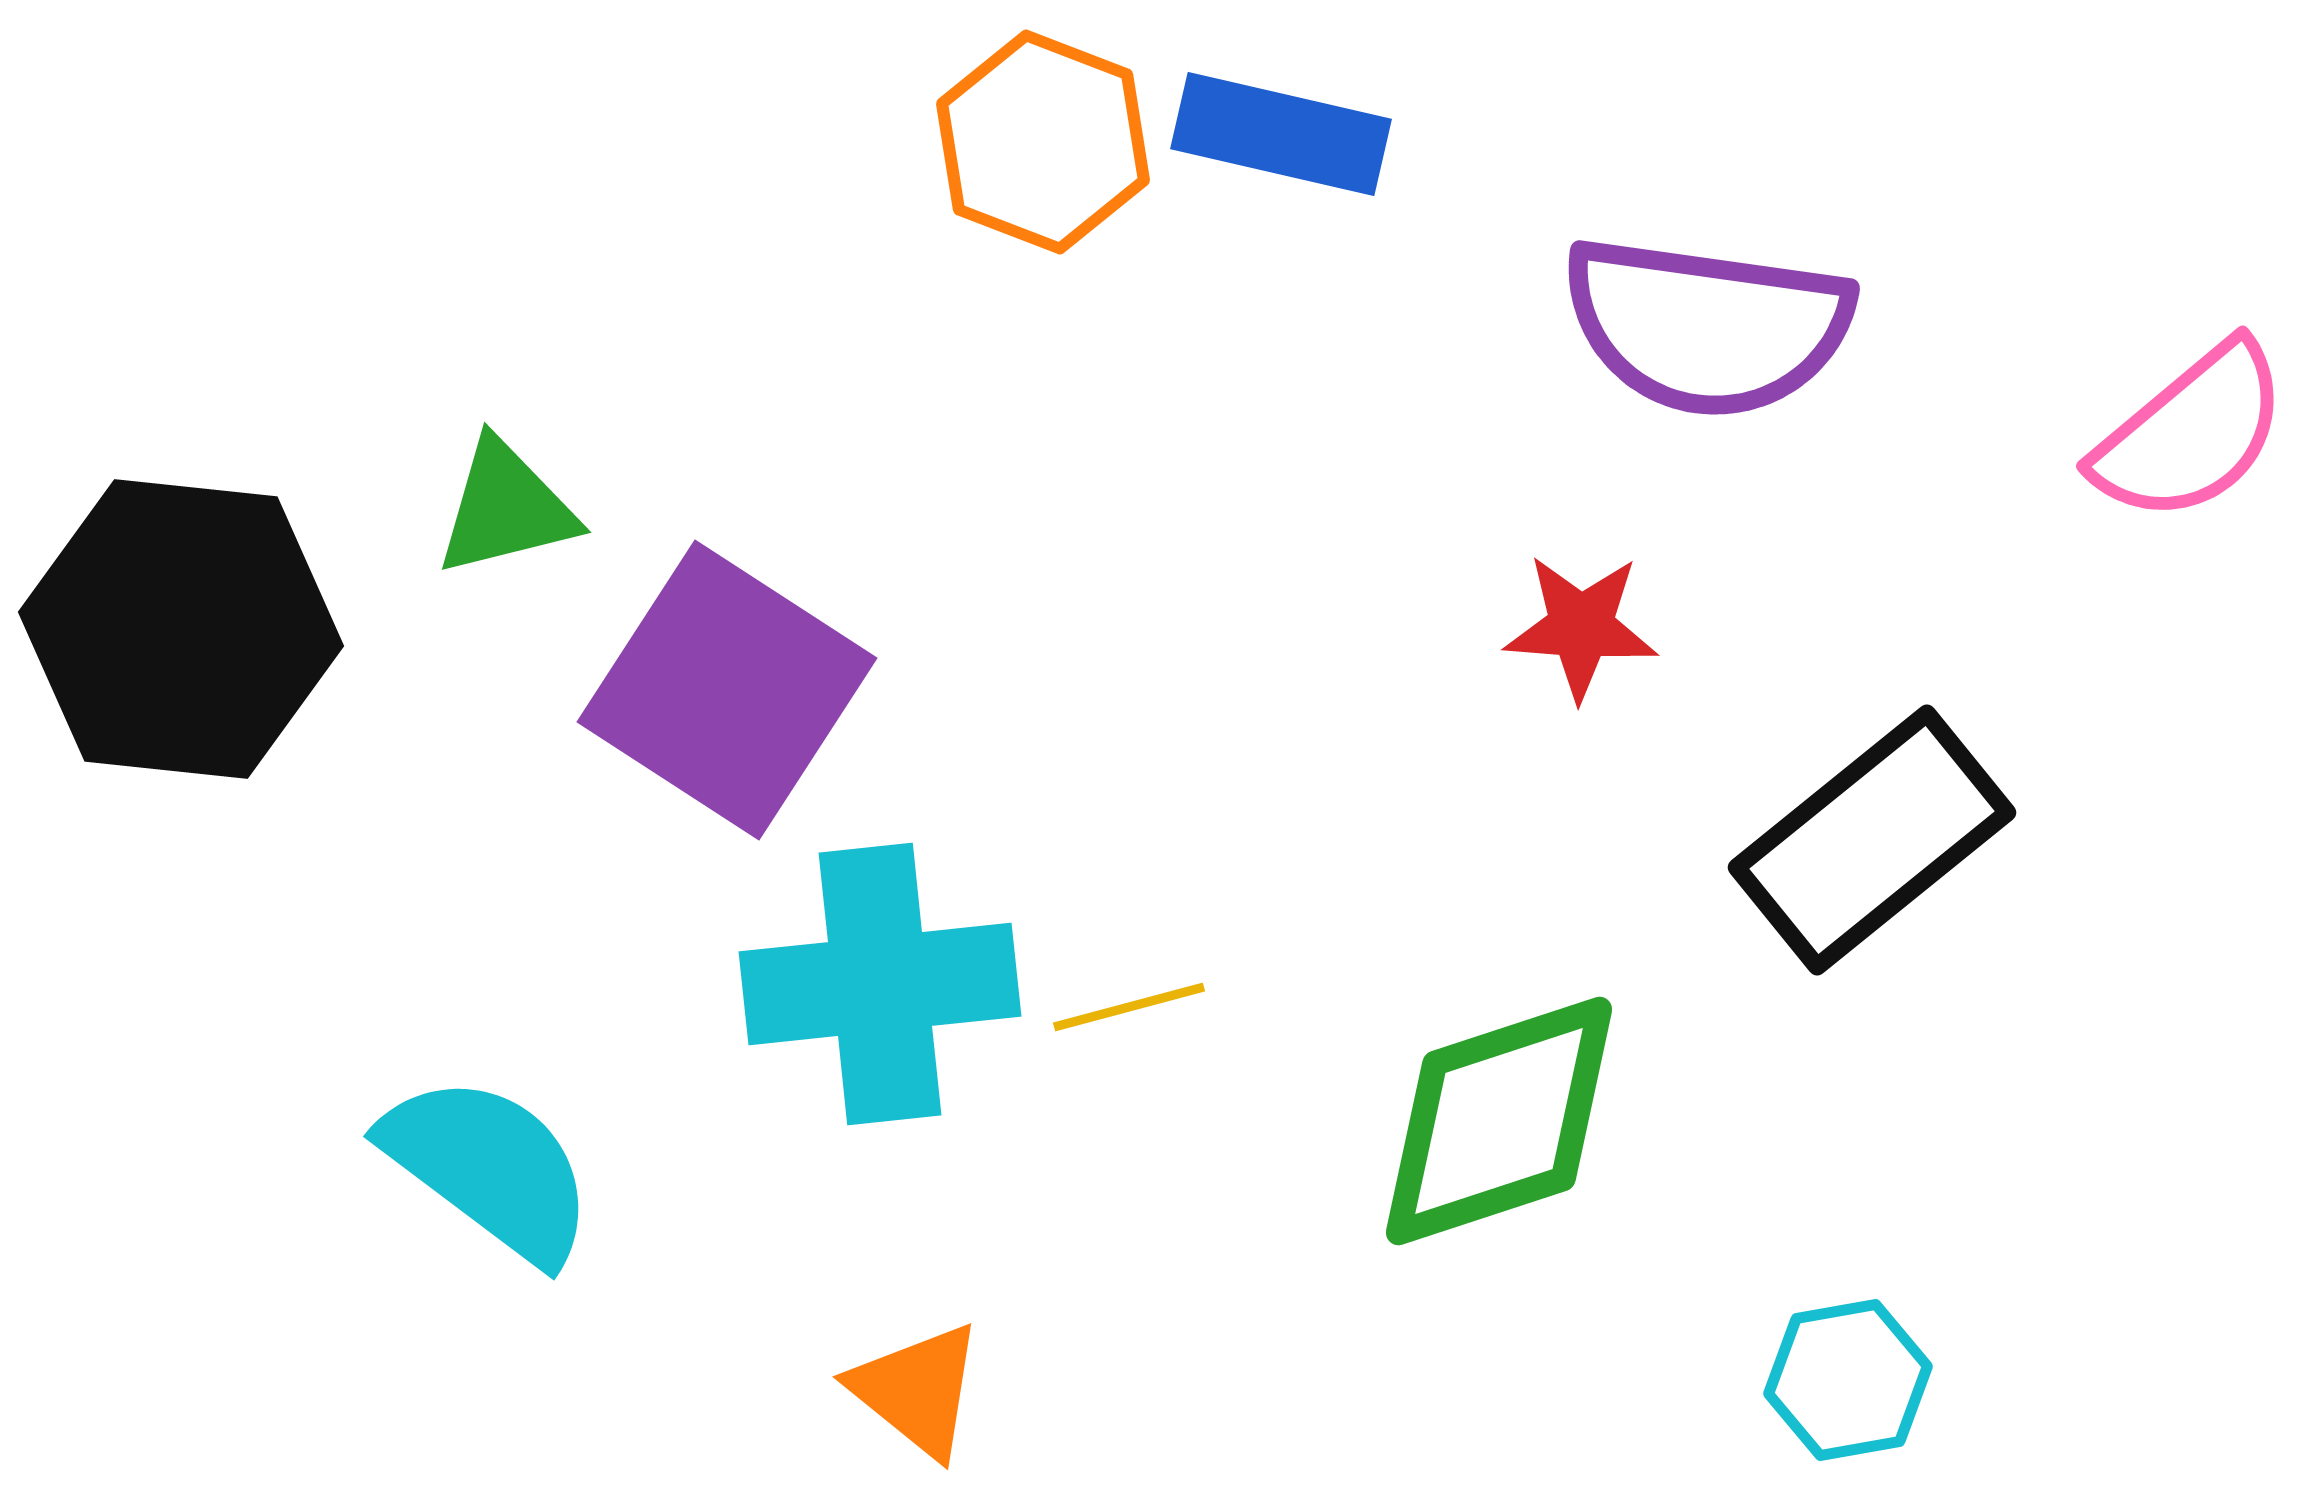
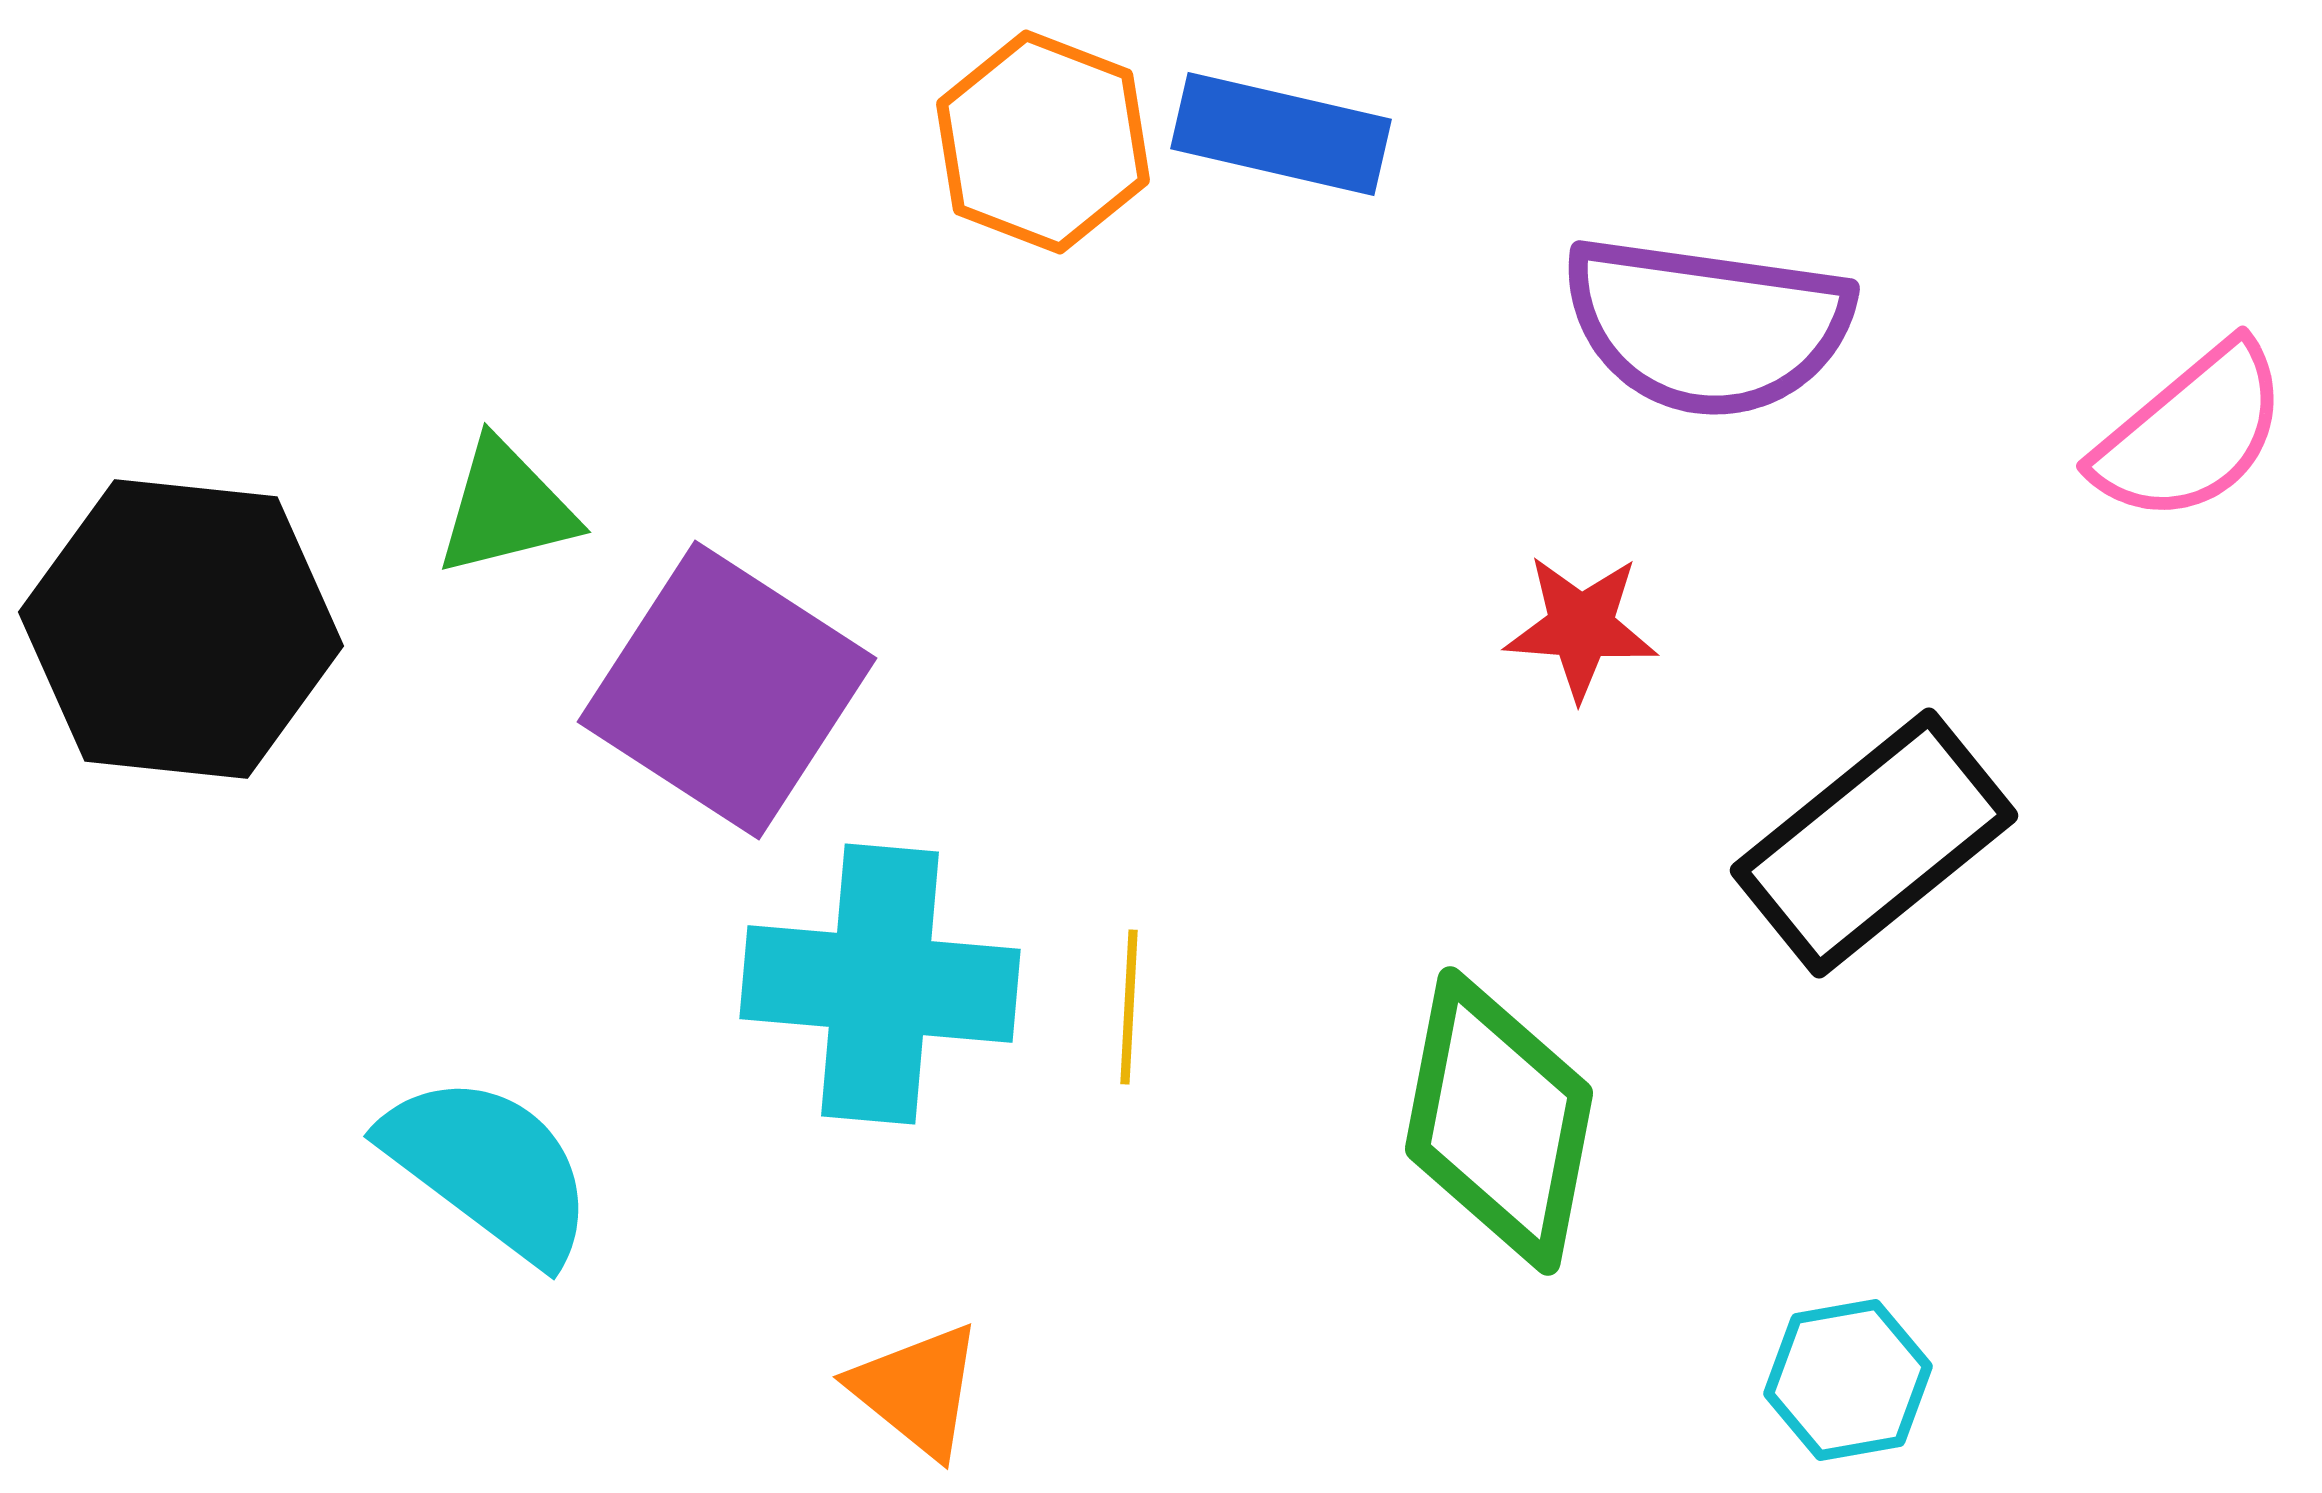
black rectangle: moved 2 px right, 3 px down
cyan cross: rotated 11 degrees clockwise
yellow line: rotated 72 degrees counterclockwise
green diamond: rotated 61 degrees counterclockwise
